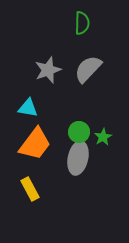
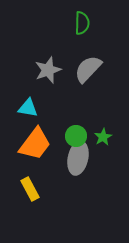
green circle: moved 3 px left, 4 px down
